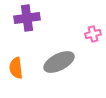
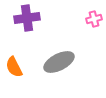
pink cross: moved 1 px right, 15 px up
orange semicircle: moved 2 px left, 1 px up; rotated 20 degrees counterclockwise
